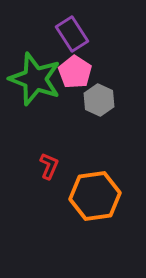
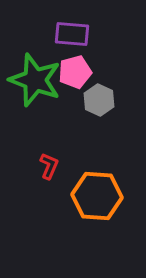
purple rectangle: rotated 52 degrees counterclockwise
pink pentagon: rotated 24 degrees clockwise
green star: moved 1 px down
orange hexagon: moved 2 px right; rotated 12 degrees clockwise
